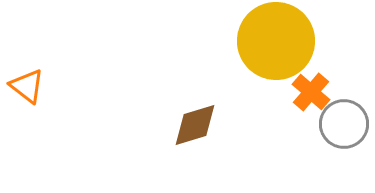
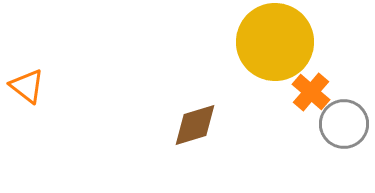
yellow circle: moved 1 px left, 1 px down
